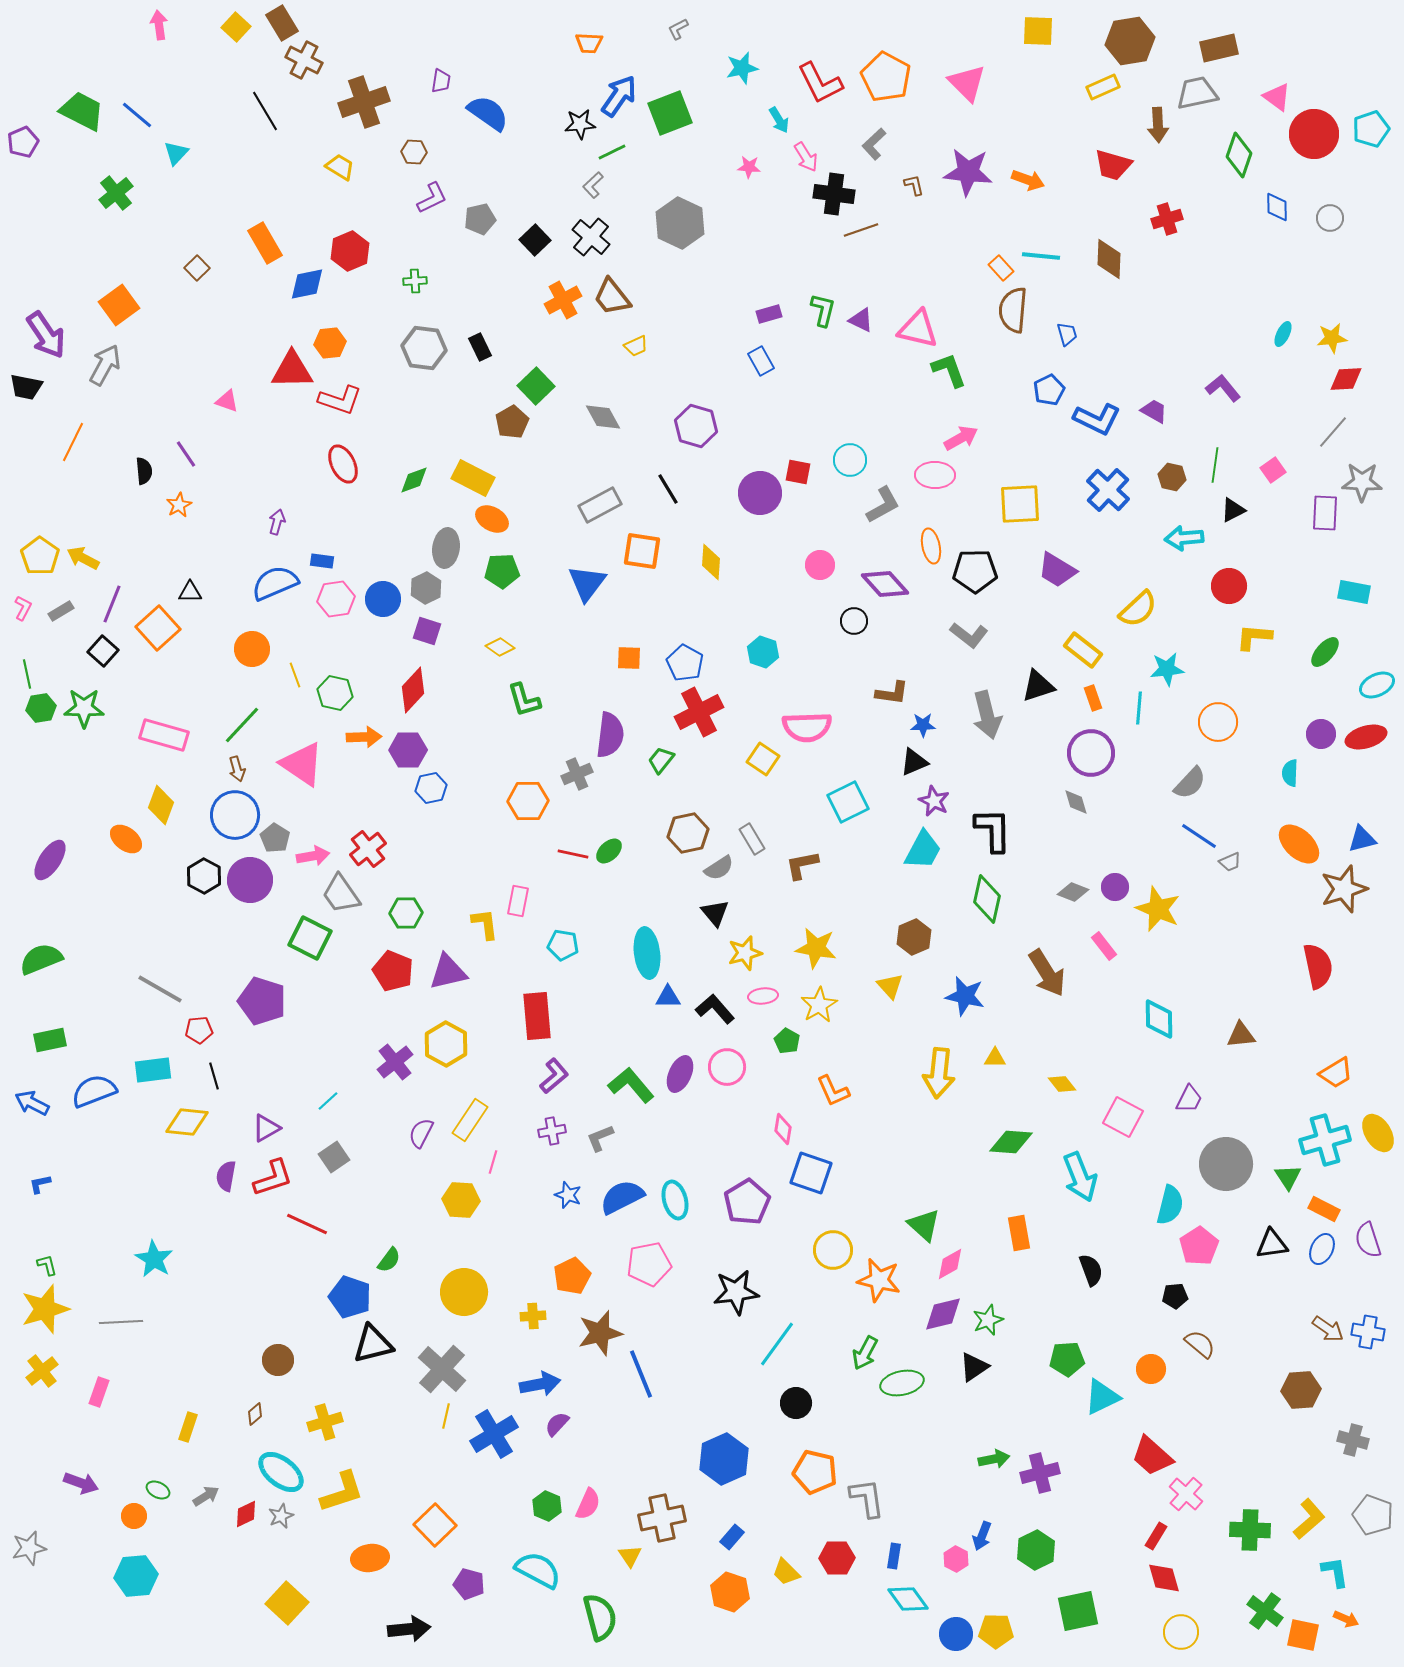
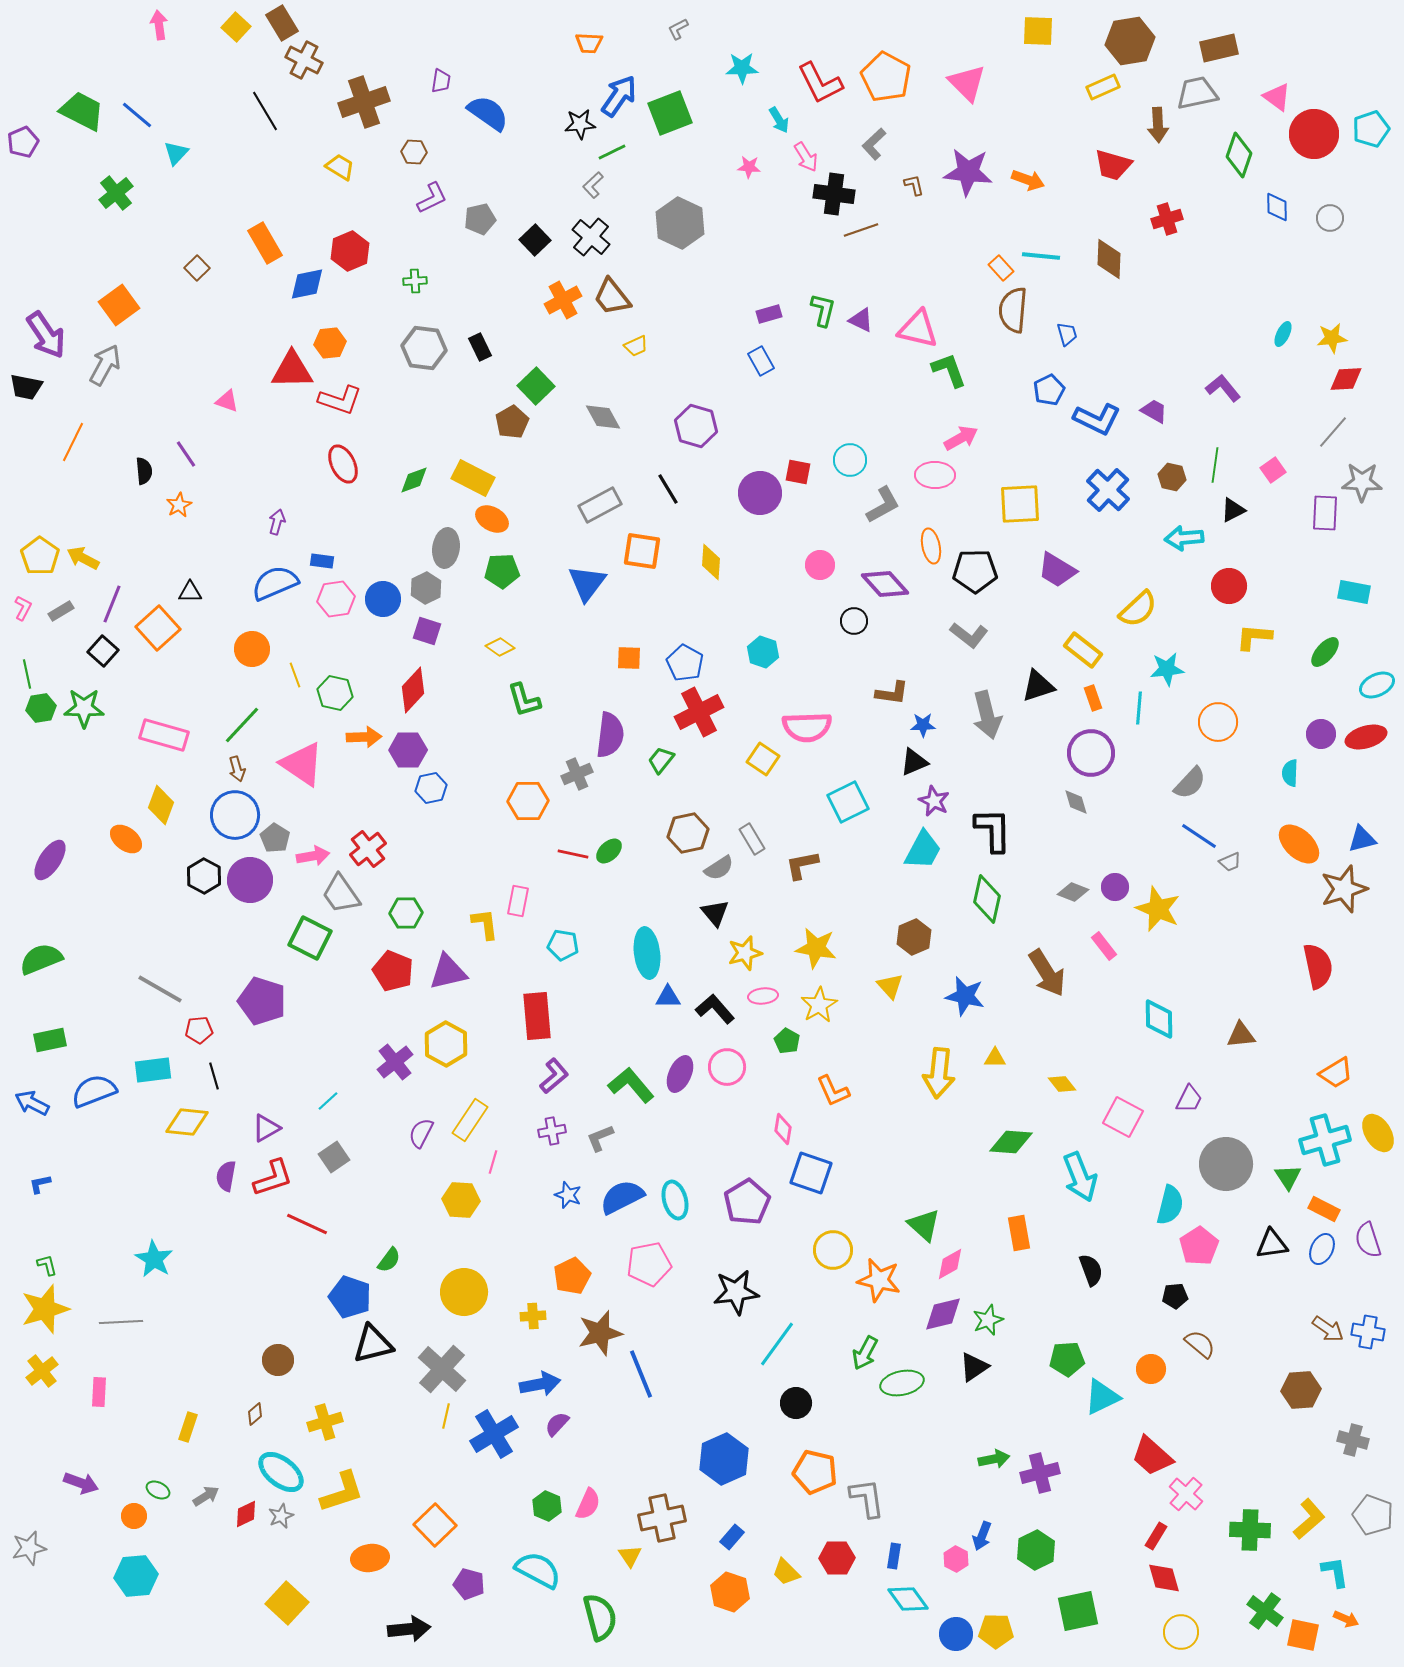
cyan star at (742, 68): rotated 12 degrees clockwise
pink rectangle at (99, 1392): rotated 16 degrees counterclockwise
